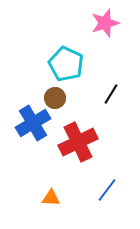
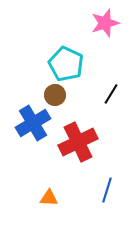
brown circle: moved 3 px up
blue line: rotated 20 degrees counterclockwise
orange triangle: moved 2 px left
